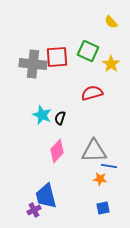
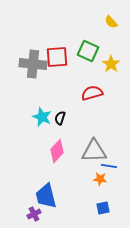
cyan star: moved 2 px down
purple cross: moved 4 px down
